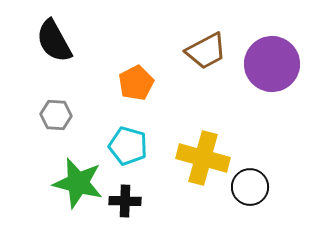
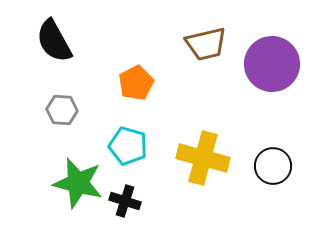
brown trapezoid: moved 7 px up; rotated 15 degrees clockwise
gray hexagon: moved 6 px right, 5 px up
black circle: moved 23 px right, 21 px up
black cross: rotated 16 degrees clockwise
